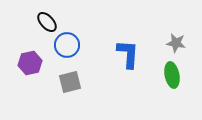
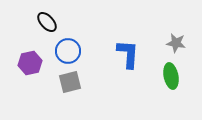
blue circle: moved 1 px right, 6 px down
green ellipse: moved 1 px left, 1 px down
